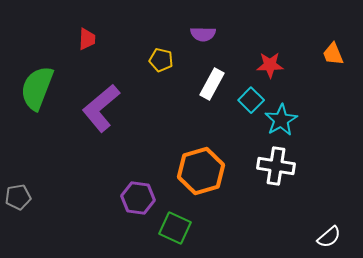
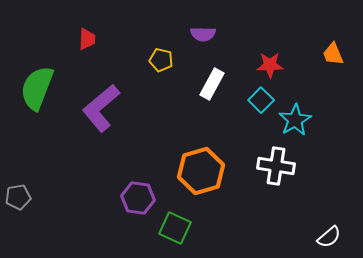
cyan square: moved 10 px right
cyan star: moved 14 px right
